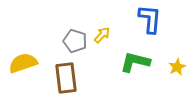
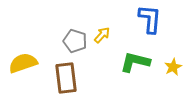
yellow star: moved 4 px left
